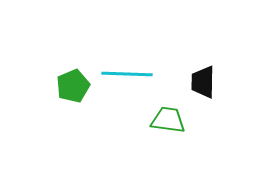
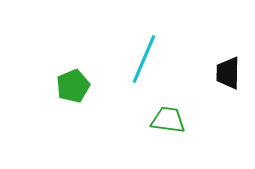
cyan line: moved 17 px right, 15 px up; rotated 69 degrees counterclockwise
black trapezoid: moved 25 px right, 9 px up
